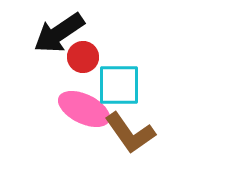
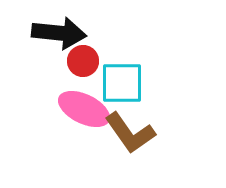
black arrow: rotated 140 degrees counterclockwise
red circle: moved 4 px down
cyan square: moved 3 px right, 2 px up
